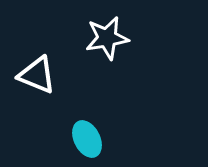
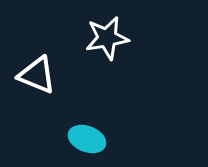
cyan ellipse: rotated 42 degrees counterclockwise
